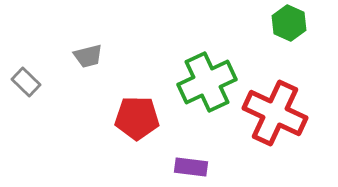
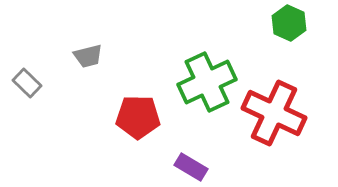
gray rectangle: moved 1 px right, 1 px down
red cross: moved 1 px left
red pentagon: moved 1 px right, 1 px up
purple rectangle: rotated 24 degrees clockwise
